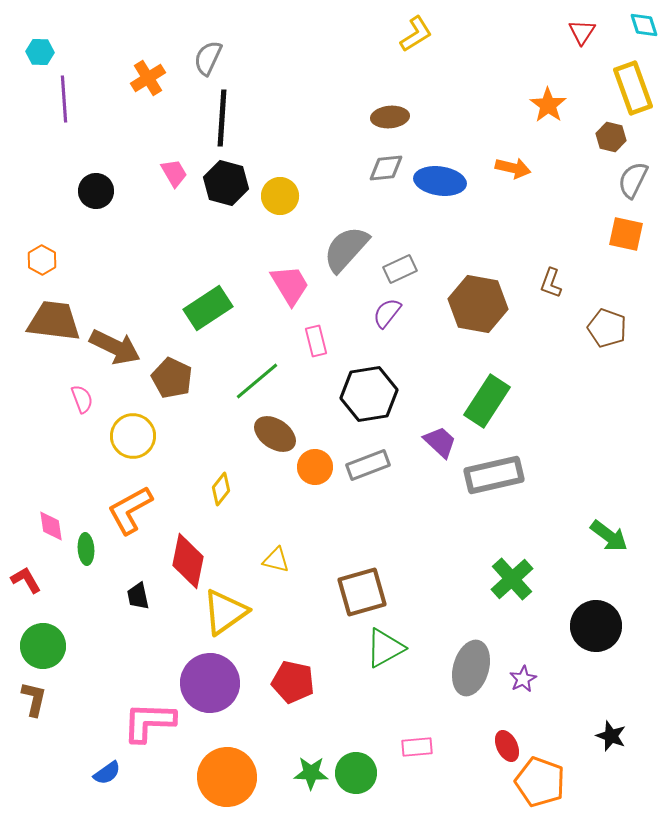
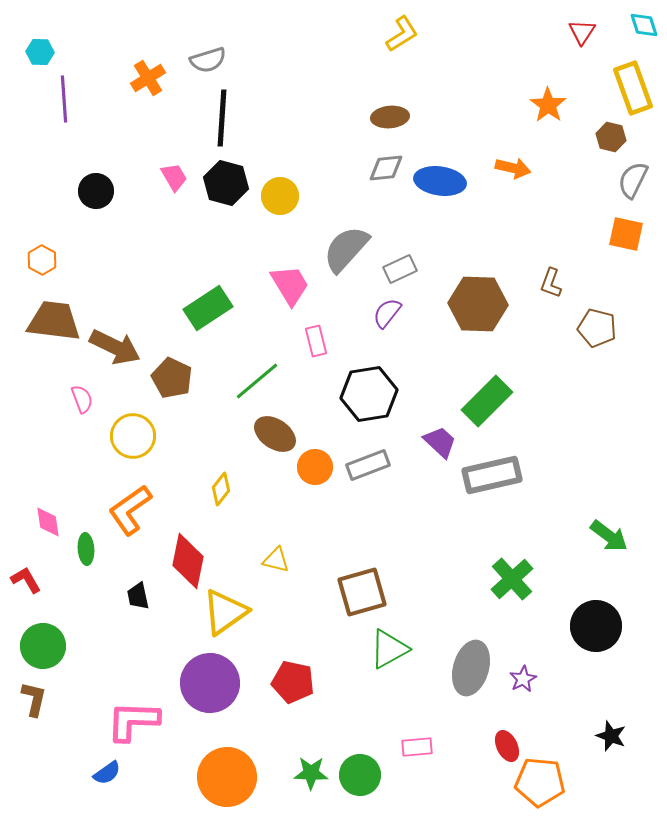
yellow L-shape at (416, 34): moved 14 px left
gray semicircle at (208, 58): moved 2 px down; rotated 132 degrees counterclockwise
pink trapezoid at (174, 173): moved 4 px down
brown hexagon at (478, 304): rotated 8 degrees counterclockwise
brown pentagon at (607, 328): moved 10 px left; rotated 6 degrees counterclockwise
green rectangle at (487, 401): rotated 12 degrees clockwise
gray rectangle at (494, 475): moved 2 px left
orange L-shape at (130, 510): rotated 6 degrees counterclockwise
pink diamond at (51, 526): moved 3 px left, 4 px up
green triangle at (385, 648): moved 4 px right, 1 px down
pink L-shape at (149, 722): moved 16 px left, 1 px up
green circle at (356, 773): moved 4 px right, 2 px down
orange pentagon at (540, 782): rotated 15 degrees counterclockwise
